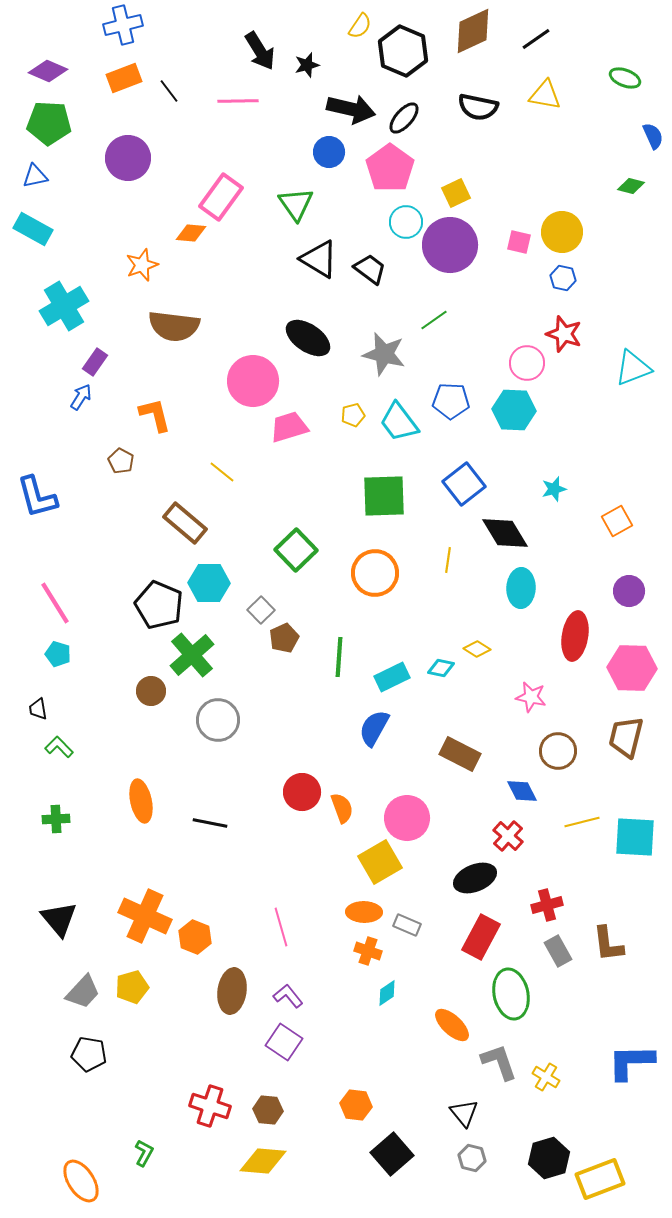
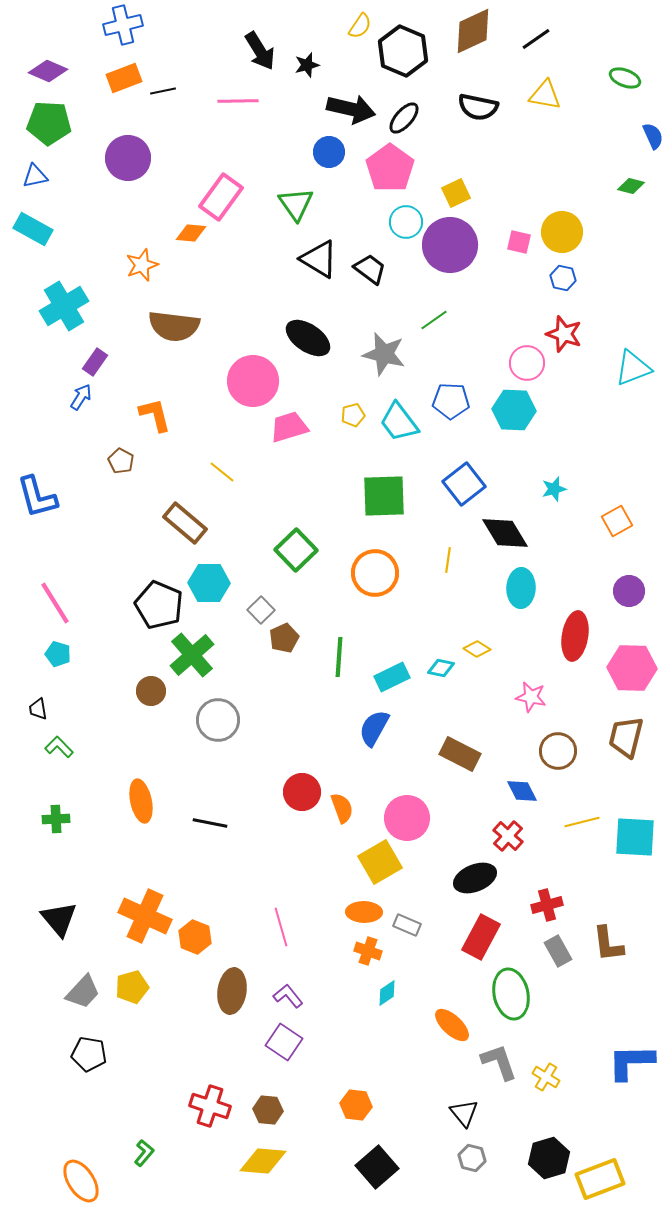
black line at (169, 91): moved 6 px left; rotated 65 degrees counterclockwise
green L-shape at (144, 1153): rotated 12 degrees clockwise
black square at (392, 1154): moved 15 px left, 13 px down
